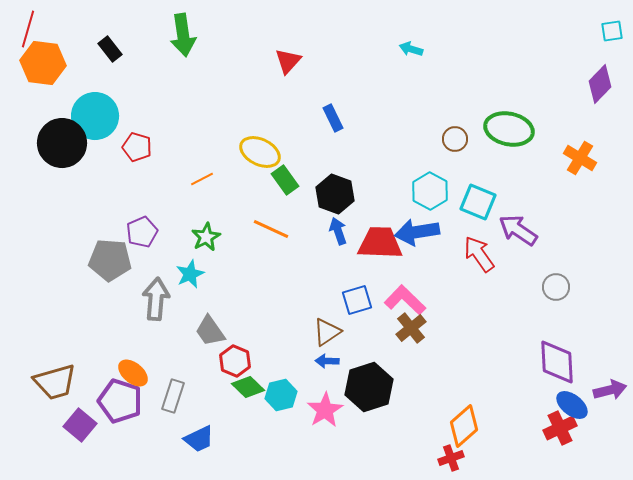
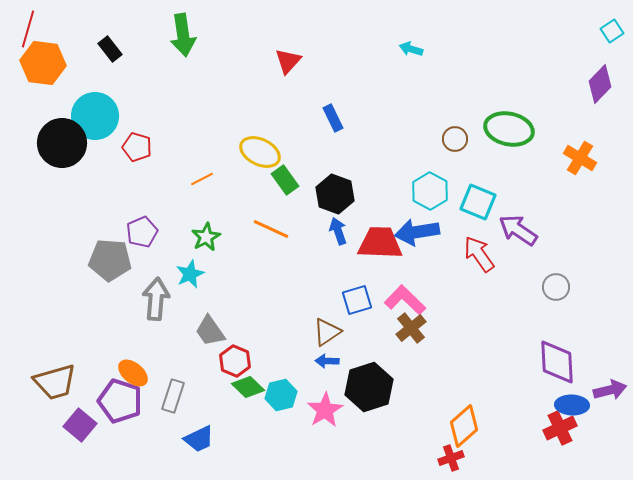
cyan square at (612, 31): rotated 25 degrees counterclockwise
blue ellipse at (572, 405): rotated 36 degrees counterclockwise
